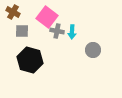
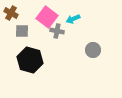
brown cross: moved 2 px left, 1 px down
cyan arrow: moved 1 px right, 13 px up; rotated 64 degrees clockwise
